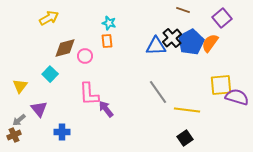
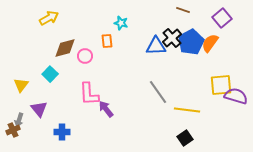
cyan star: moved 12 px right
yellow triangle: moved 1 px right, 1 px up
purple semicircle: moved 1 px left, 1 px up
gray arrow: rotated 32 degrees counterclockwise
brown cross: moved 1 px left, 5 px up
